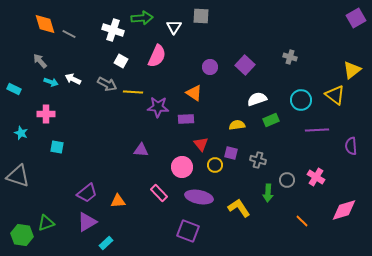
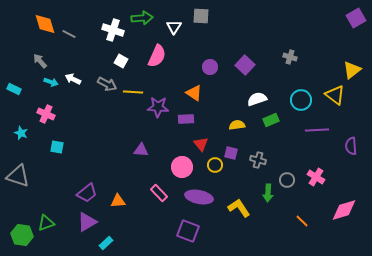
pink cross at (46, 114): rotated 24 degrees clockwise
